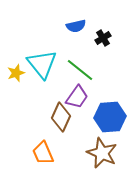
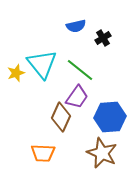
orange trapezoid: rotated 65 degrees counterclockwise
